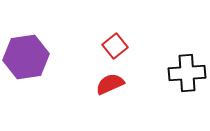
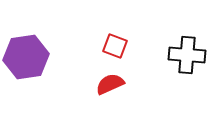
red square: rotated 30 degrees counterclockwise
black cross: moved 18 px up; rotated 9 degrees clockwise
